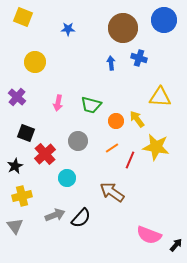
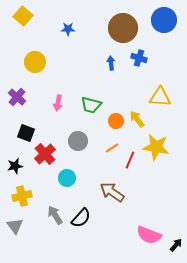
yellow square: moved 1 px up; rotated 18 degrees clockwise
black star: rotated 14 degrees clockwise
gray arrow: rotated 102 degrees counterclockwise
